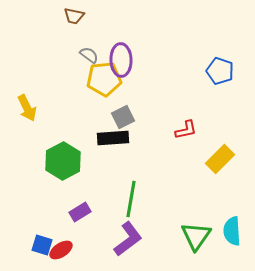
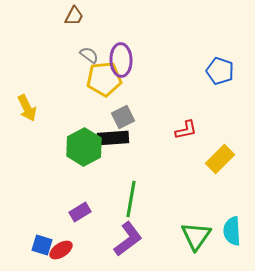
brown trapezoid: rotated 75 degrees counterclockwise
green hexagon: moved 21 px right, 14 px up
